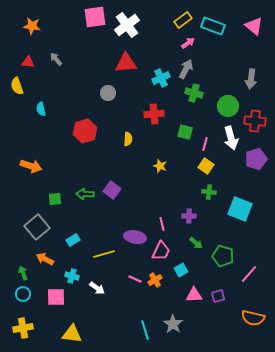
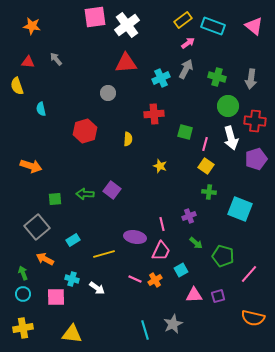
green cross at (194, 93): moved 23 px right, 16 px up
purple cross at (189, 216): rotated 24 degrees counterclockwise
cyan cross at (72, 276): moved 3 px down
gray star at (173, 324): rotated 12 degrees clockwise
